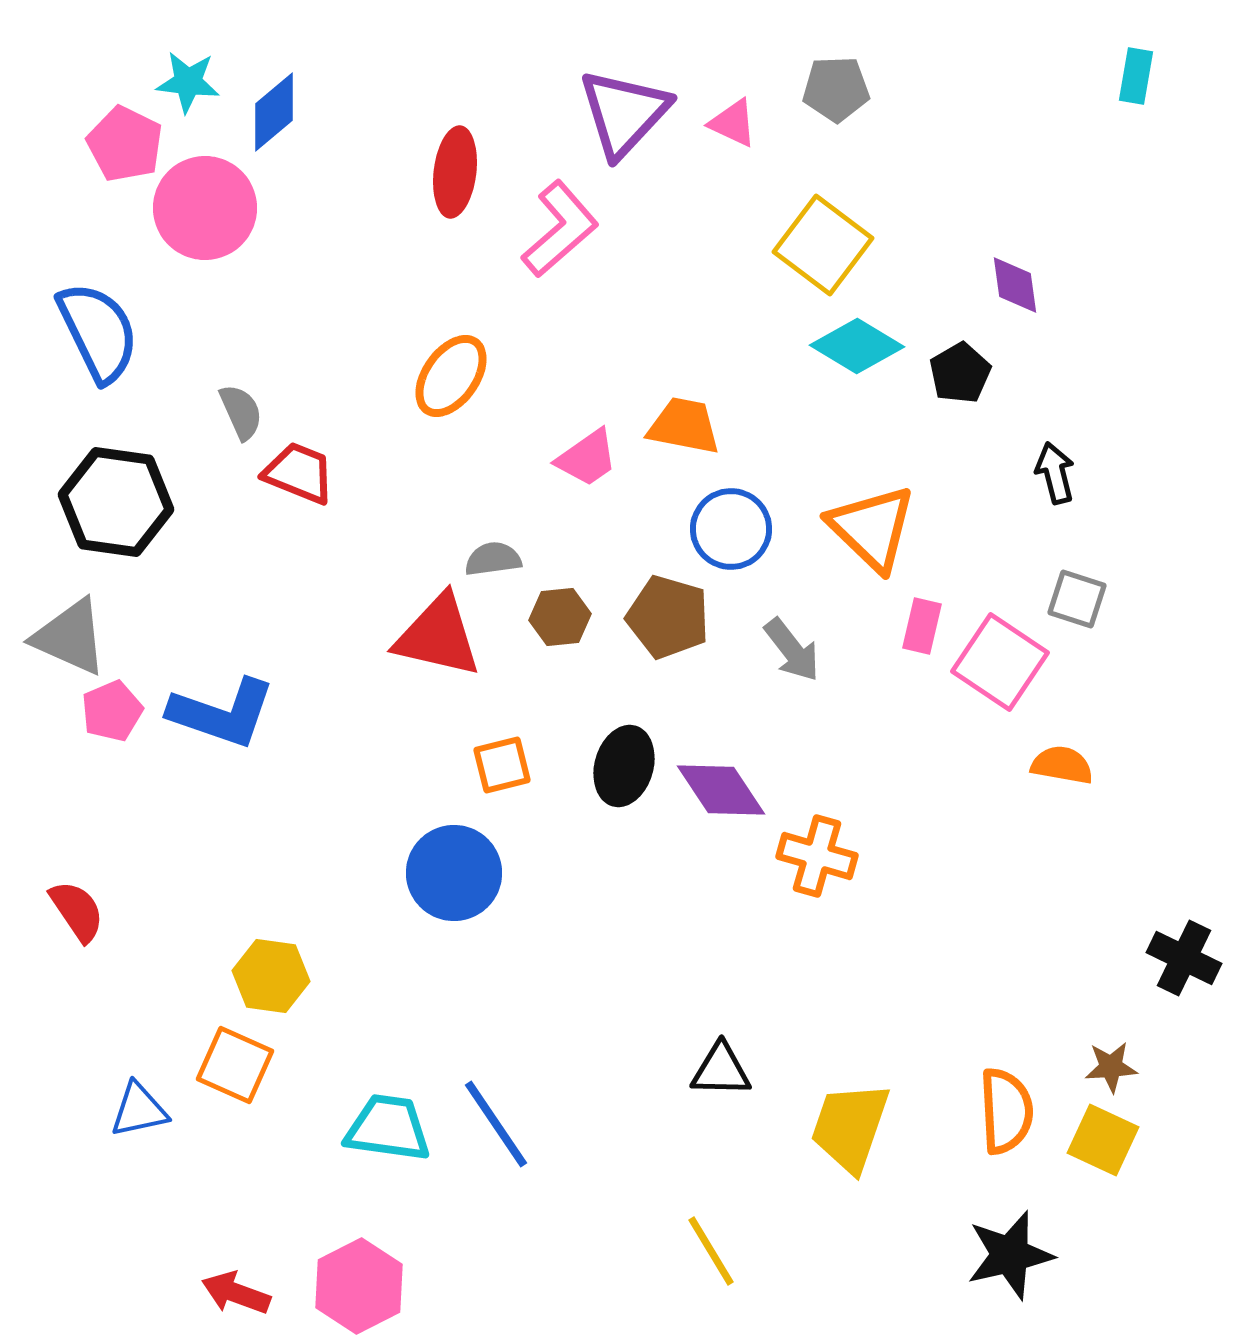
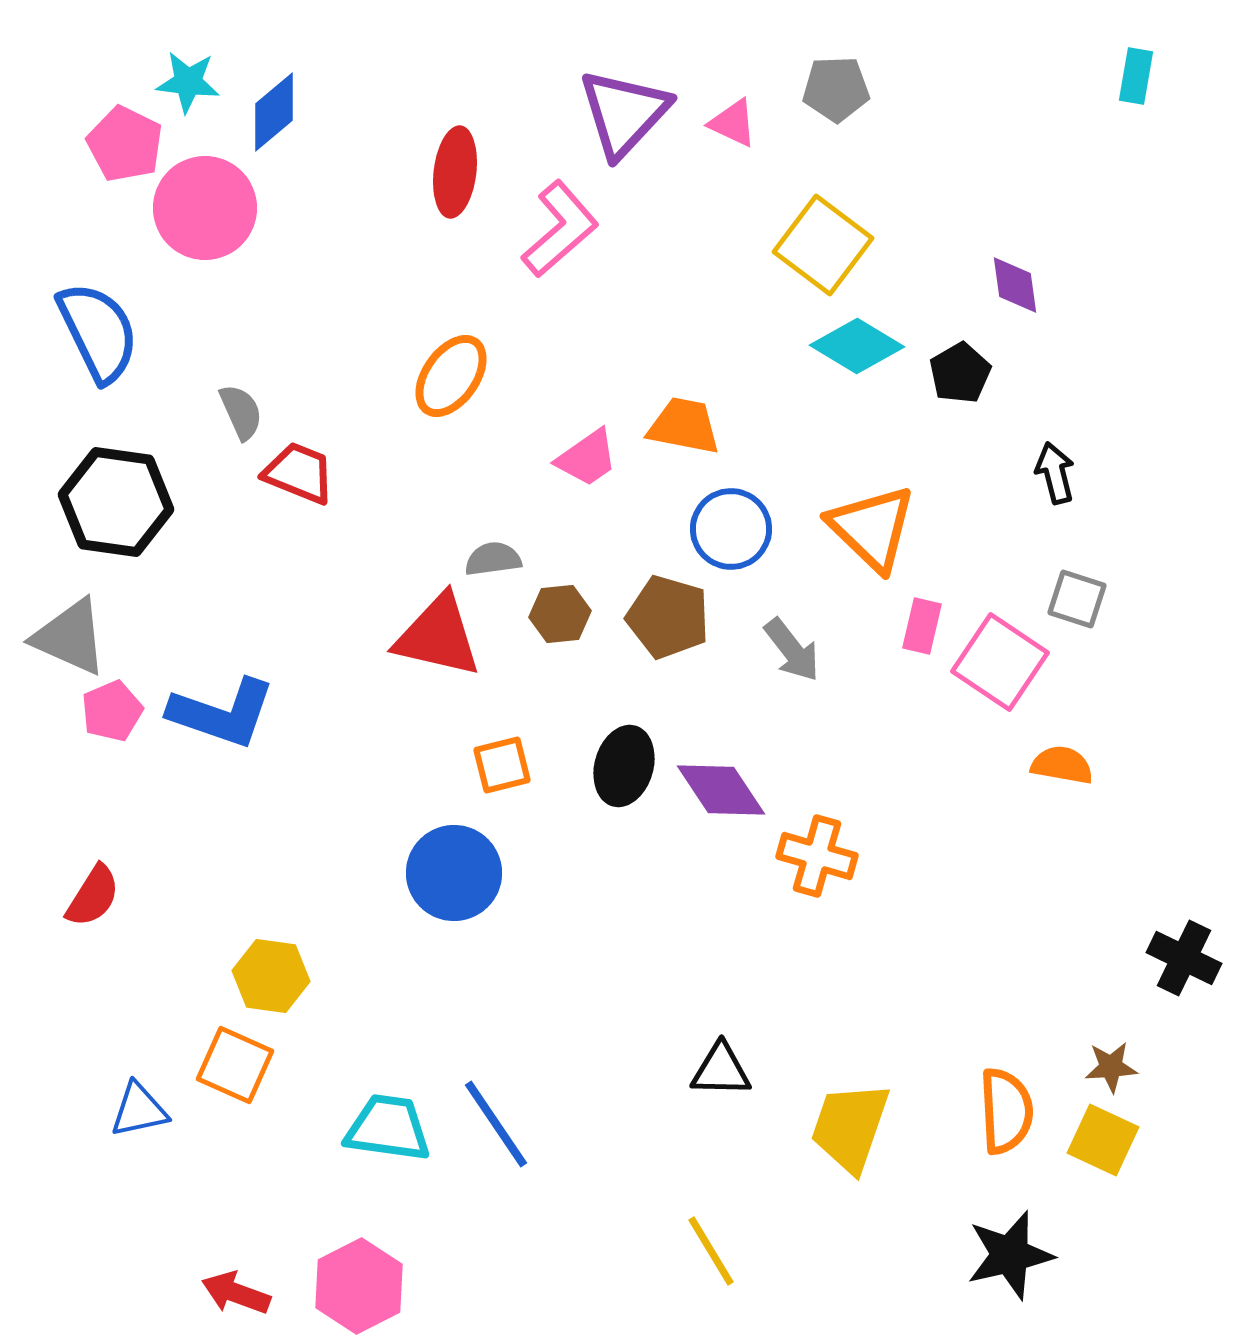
brown hexagon at (560, 617): moved 3 px up
red semicircle at (77, 911): moved 16 px right, 15 px up; rotated 66 degrees clockwise
